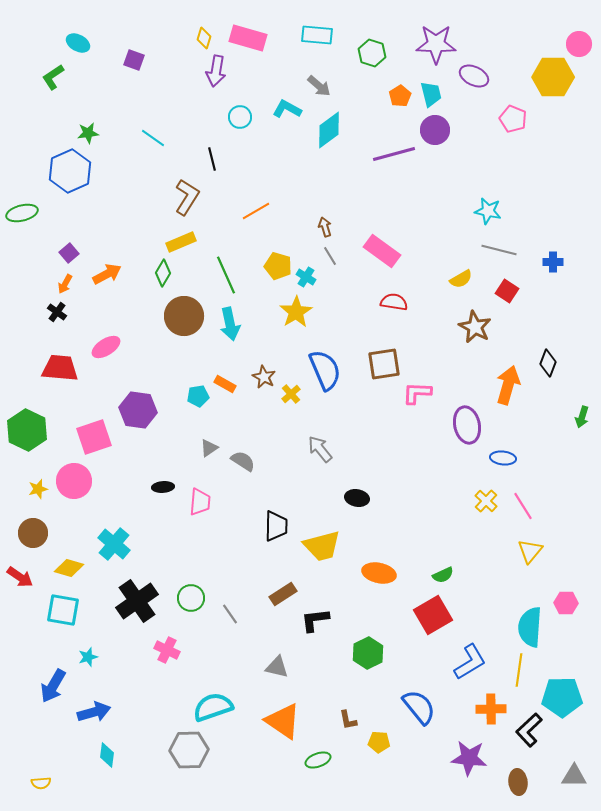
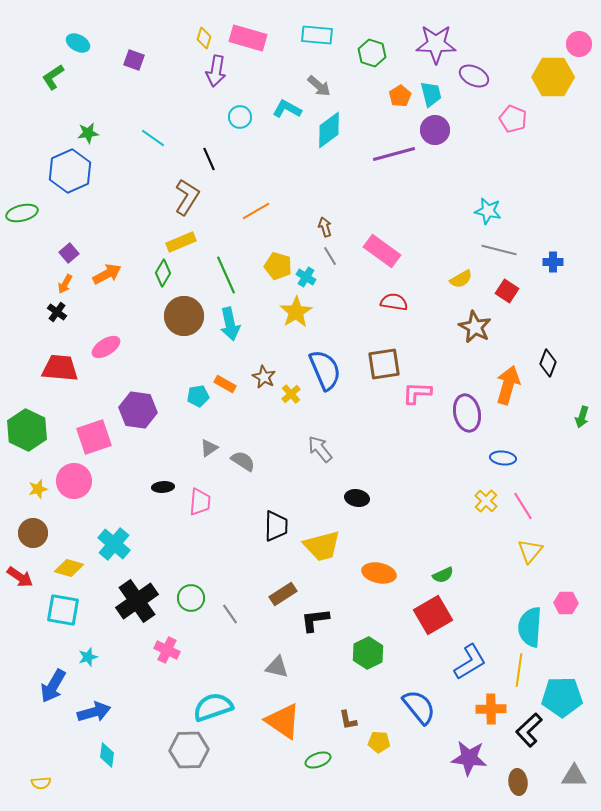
black line at (212, 159): moved 3 px left; rotated 10 degrees counterclockwise
purple ellipse at (467, 425): moved 12 px up
